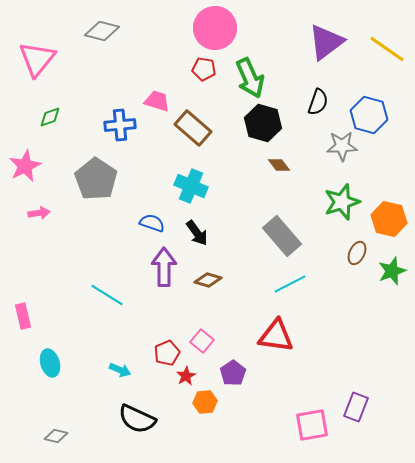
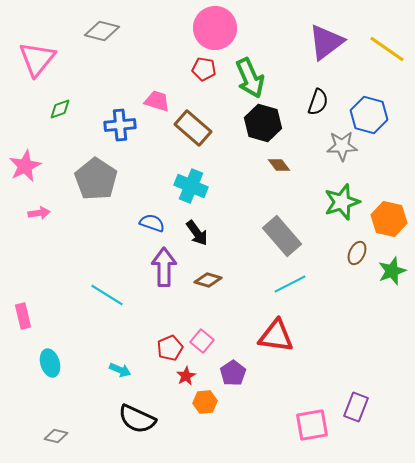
green diamond at (50, 117): moved 10 px right, 8 px up
red pentagon at (167, 353): moved 3 px right, 5 px up
